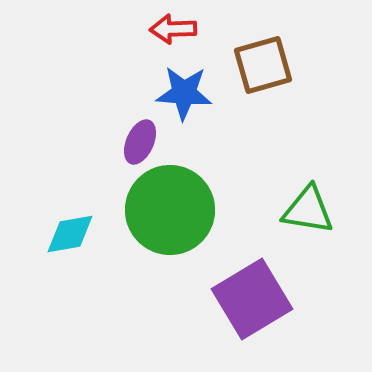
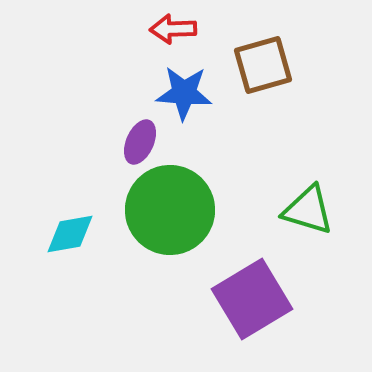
green triangle: rotated 8 degrees clockwise
